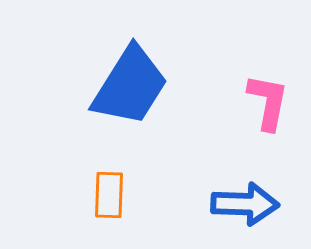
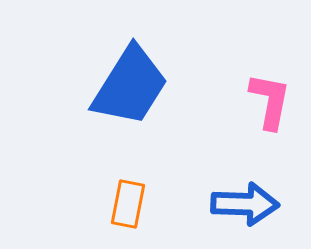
pink L-shape: moved 2 px right, 1 px up
orange rectangle: moved 19 px right, 9 px down; rotated 9 degrees clockwise
